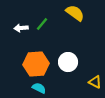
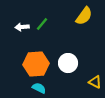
yellow semicircle: moved 9 px right, 3 px down; rotated 90 degrees clockwise
white arrow: moved 1 px right, 1 px up
white circle: moved 1 px down
